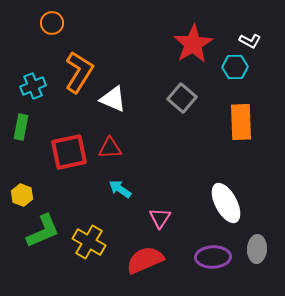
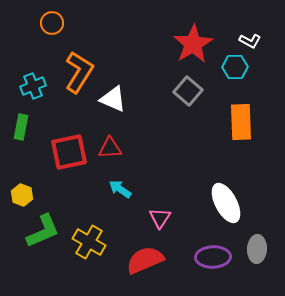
gray square: moved 6 px right, 7 px up
